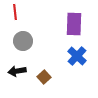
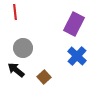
purple rectangle: rotated 25 degrees clockwise
gray circle: moved 7 px down
black arrow: moved 1 px left, 1 px up; rotated 48 degrees clockwise
